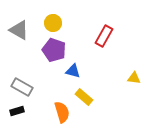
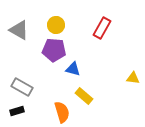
yellow circle: moved 3 px right, 2 px down
red rectangle: moved 2 px left, 8 px up
purple pentagon: rotated 15 degrees counterclockwise
blue triangle: moved 2 px up
yellow triangle: moved 1 px left
yellow rectangle: moved 1 px up
